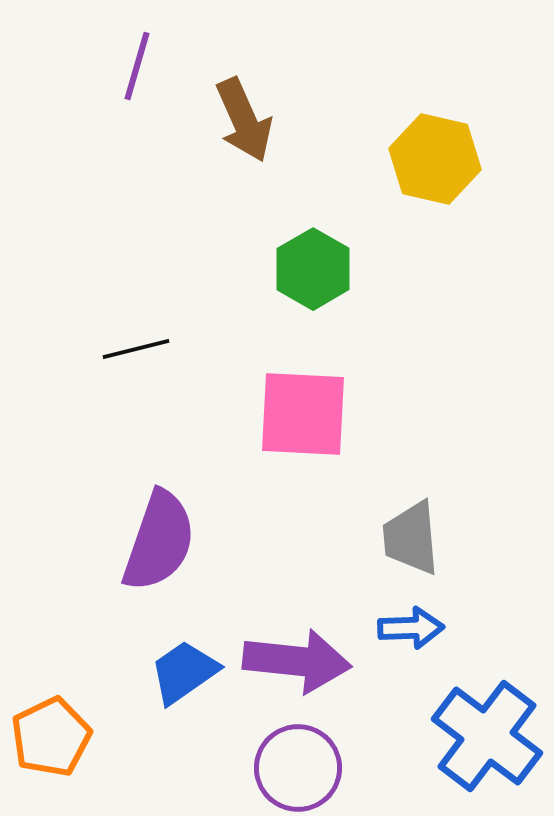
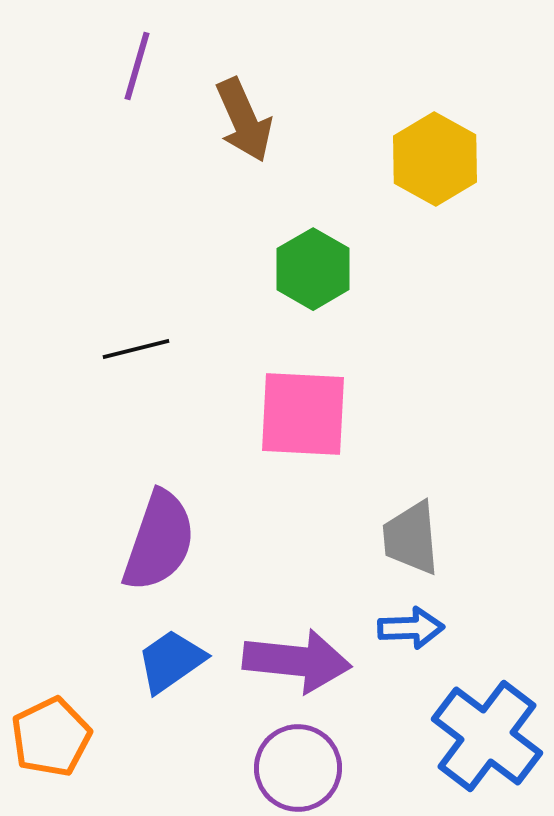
yellow hexagon: rotated 16 degrees clockwise
blue trapezoid: moved 13 px left, 11 px up
